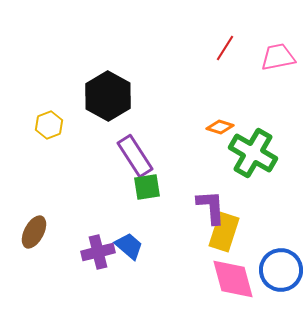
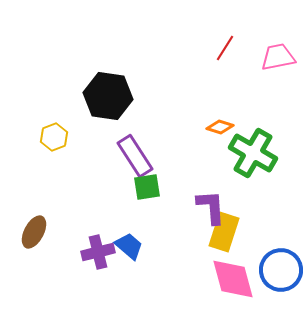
black hexagon: rotated 21 degrees counterclockwise
yellow hexagon: moved 5 px right, 12 px down
